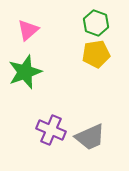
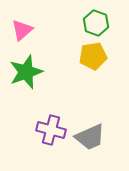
pink triangle: moved 6 px left
yellow pentagon: moved 3 px left, 2 px down
green star: moved 1 px right
purple cross: rotated 8 degrees counterclockwise
